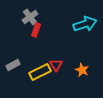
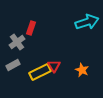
gray cross: moved 13 px left, 25 px down
cyan arrow: moved 2 px right, 2 px up
red rectangle: moved 5 px left, 2 px up
red triangle: moved 2 px left, 1 px down
